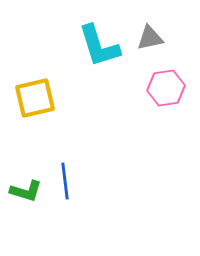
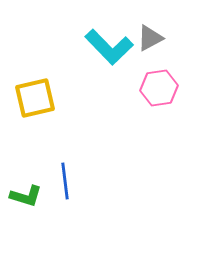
gray triangle: rotated 16 degrees counterclockwise
cyan L-shape: moved 10 px right, 1 px down; rotated 27 degrees counterclockwise
pink hexagon: moved 7 px left
green L-shape: moved 5 px down
